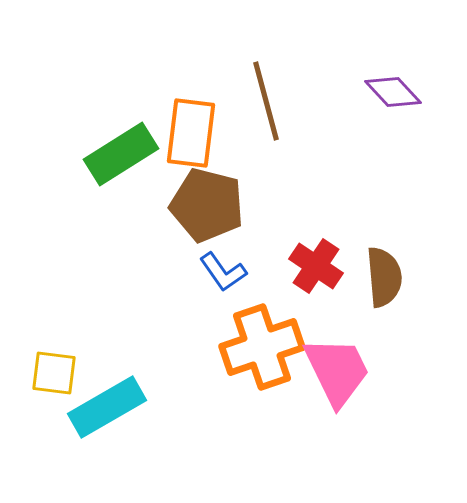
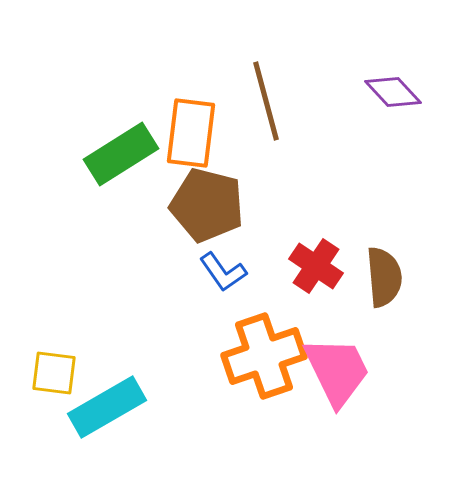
orange cross: moved 2 px right, 9 px down
